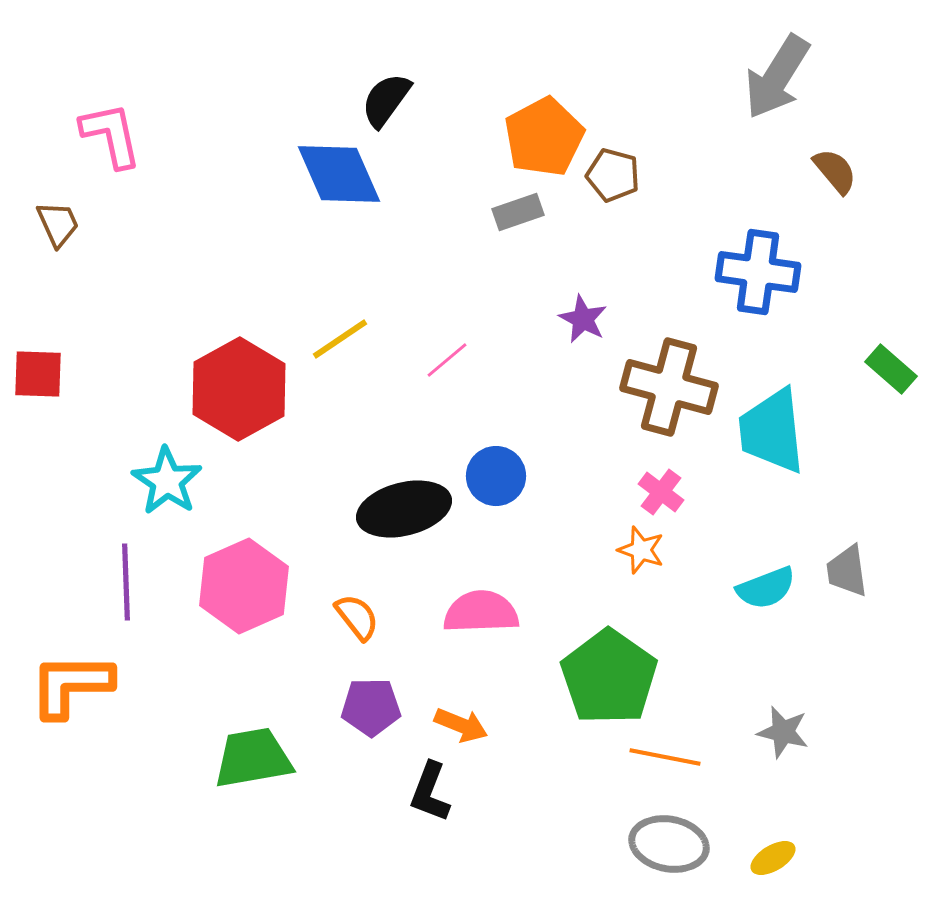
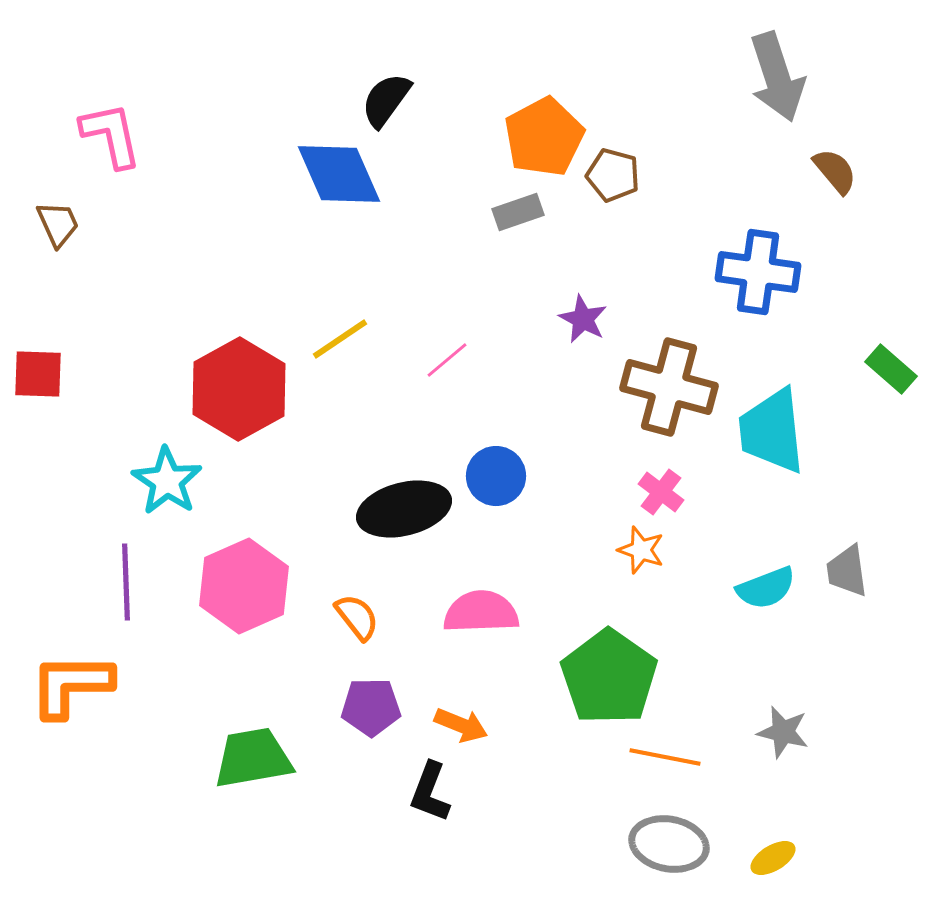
gray arrow: rotated 50 degrees counterclockwise
